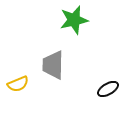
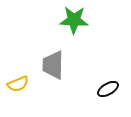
green star: rotated 16 degrees clockwise
